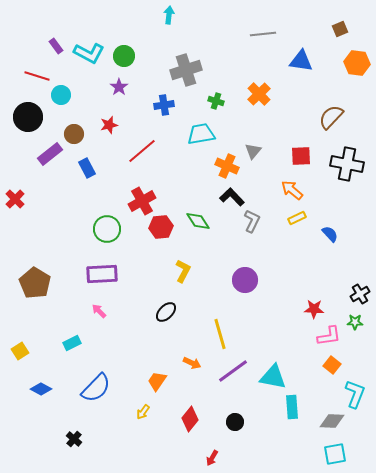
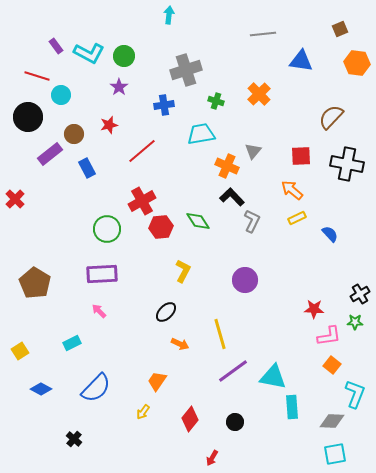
orange arrow at (192, 363): moved 12 px left, 19 px up
